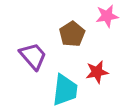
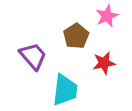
pink star: rotated 15 degrees counterclockwise
brown pentagon: moved 4 px right, 2 px down
red star: moved 7 px right, 9 px up
